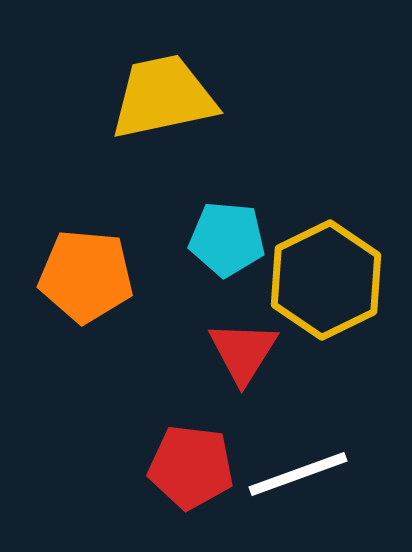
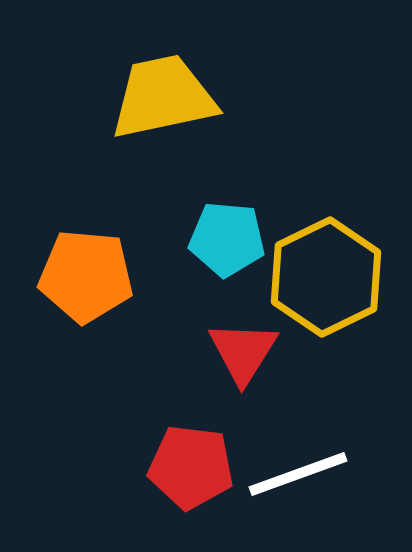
yellow hexagon: moved 3 px up
